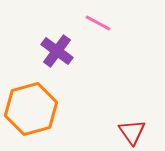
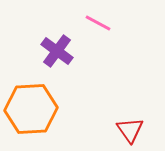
orange hexagon: rotated 12 degrees clockwise
red triangle: moved 2 px left, 2 px up
